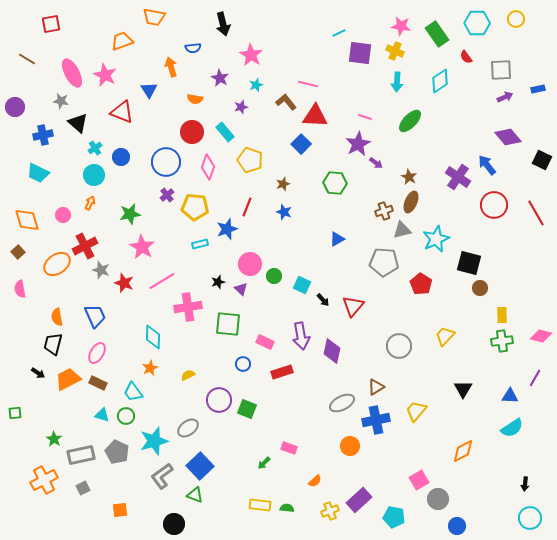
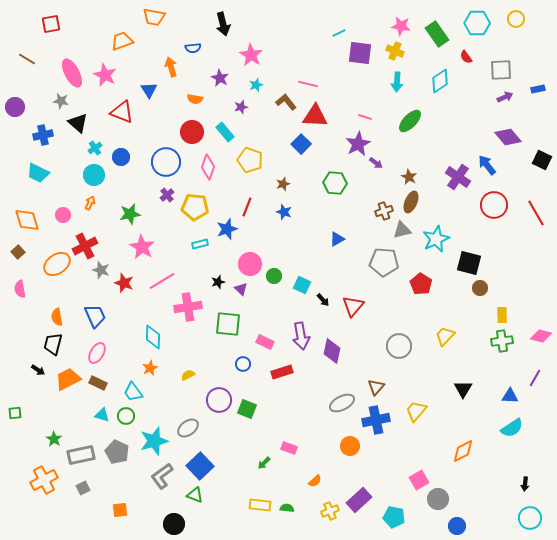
black arrow at (38, 373): moved 3 px up
brown triangle at (376, 387): rotated 18 degrees counterclockwise
